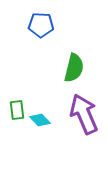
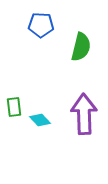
green semicircle: moved 7 px right, 21 px up
green rectangle: moved 3 px left, 3 px up
purple arrow: rotated 21 degrees clockwise
